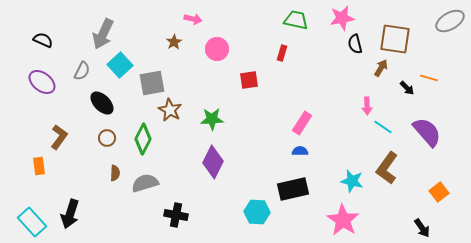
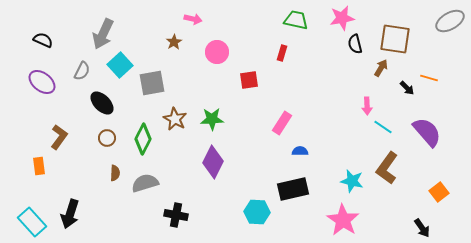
pink circle at (217, 49): moved 3 px down
brown star at (170, 110): moved 5 px right, 9 px down
pink rectangle at (302, 123): moved 20 px left
